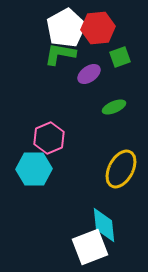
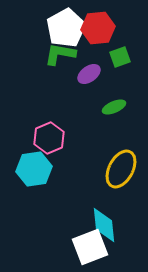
cyan hexagon: rotated 8 degrees counterclockwise
